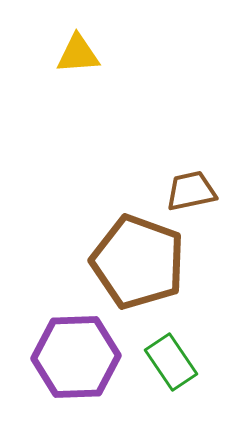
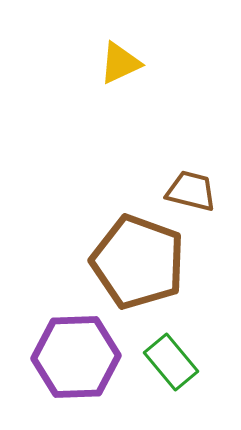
yellow triangle: moved 42 px right, 9 px down; rotated 21 degrees counterclockwise
brown trapezoid: rotated 26 degrees clockwise
green rectangle: rotated 6 degrees counterclockwise
